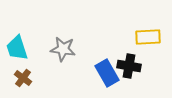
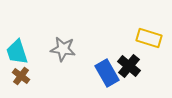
yellow rectangle: moved 1 px right, 1 px down; rotated 20 degrees clockwise
cyan trapezoid: moved 4 px down
black cross: rotated 30 degrees clockwise
brown cross: moved 2 px left, 2 px up
